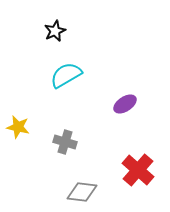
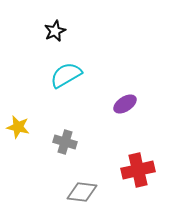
red cross: rotated 36 degrees clockwise
